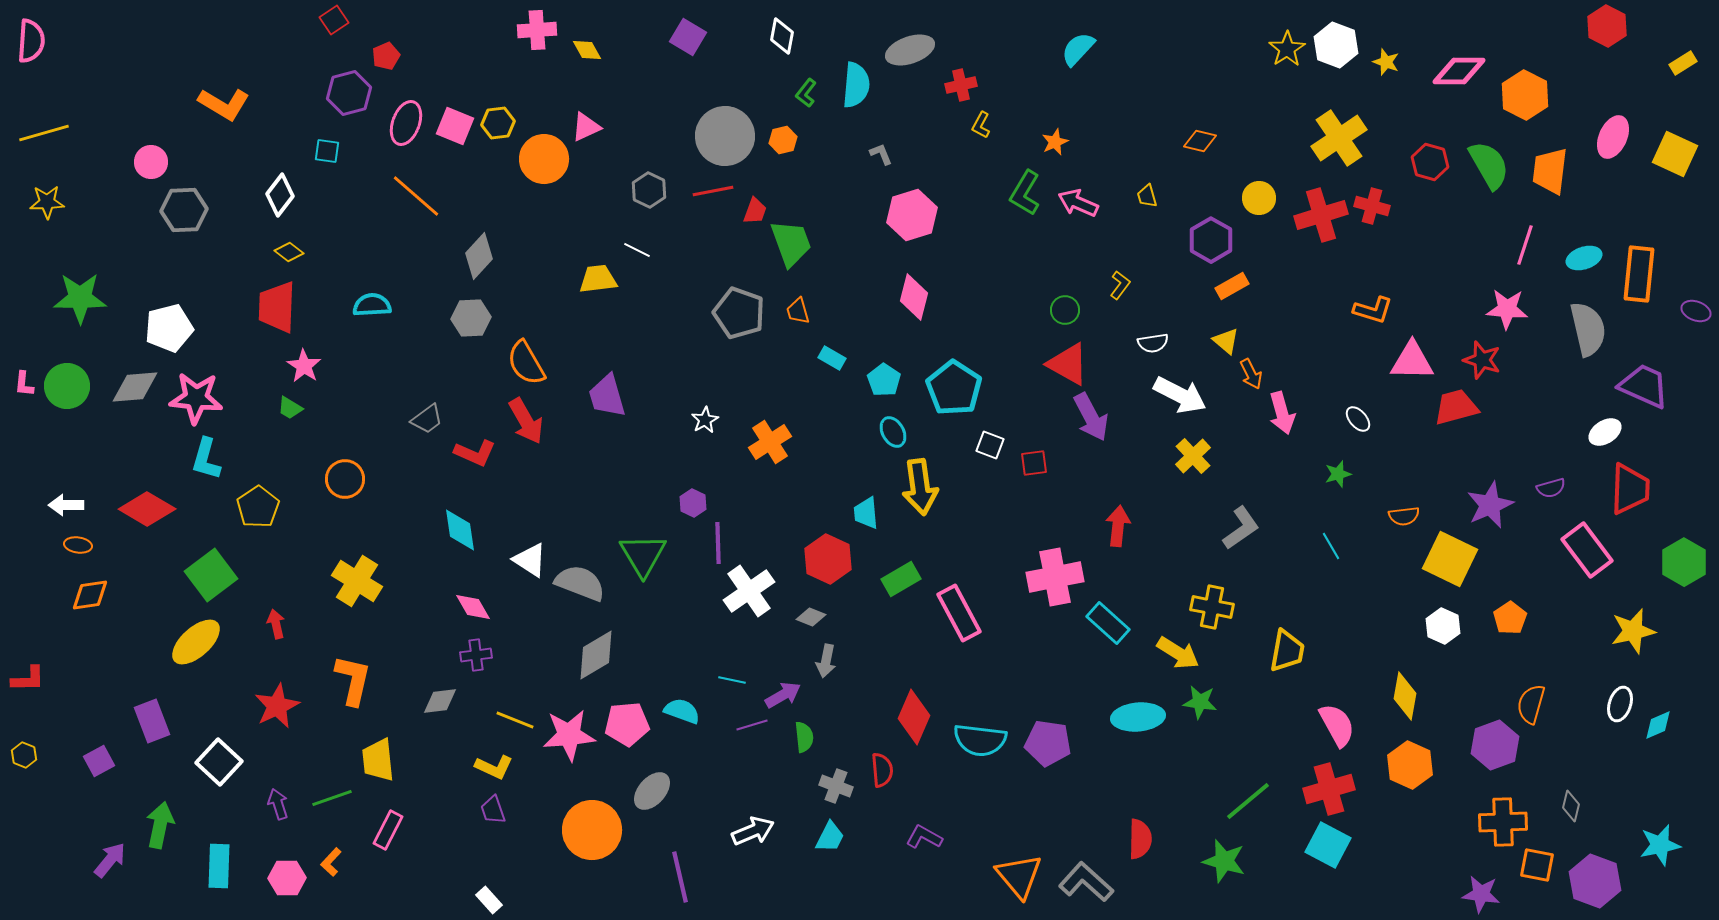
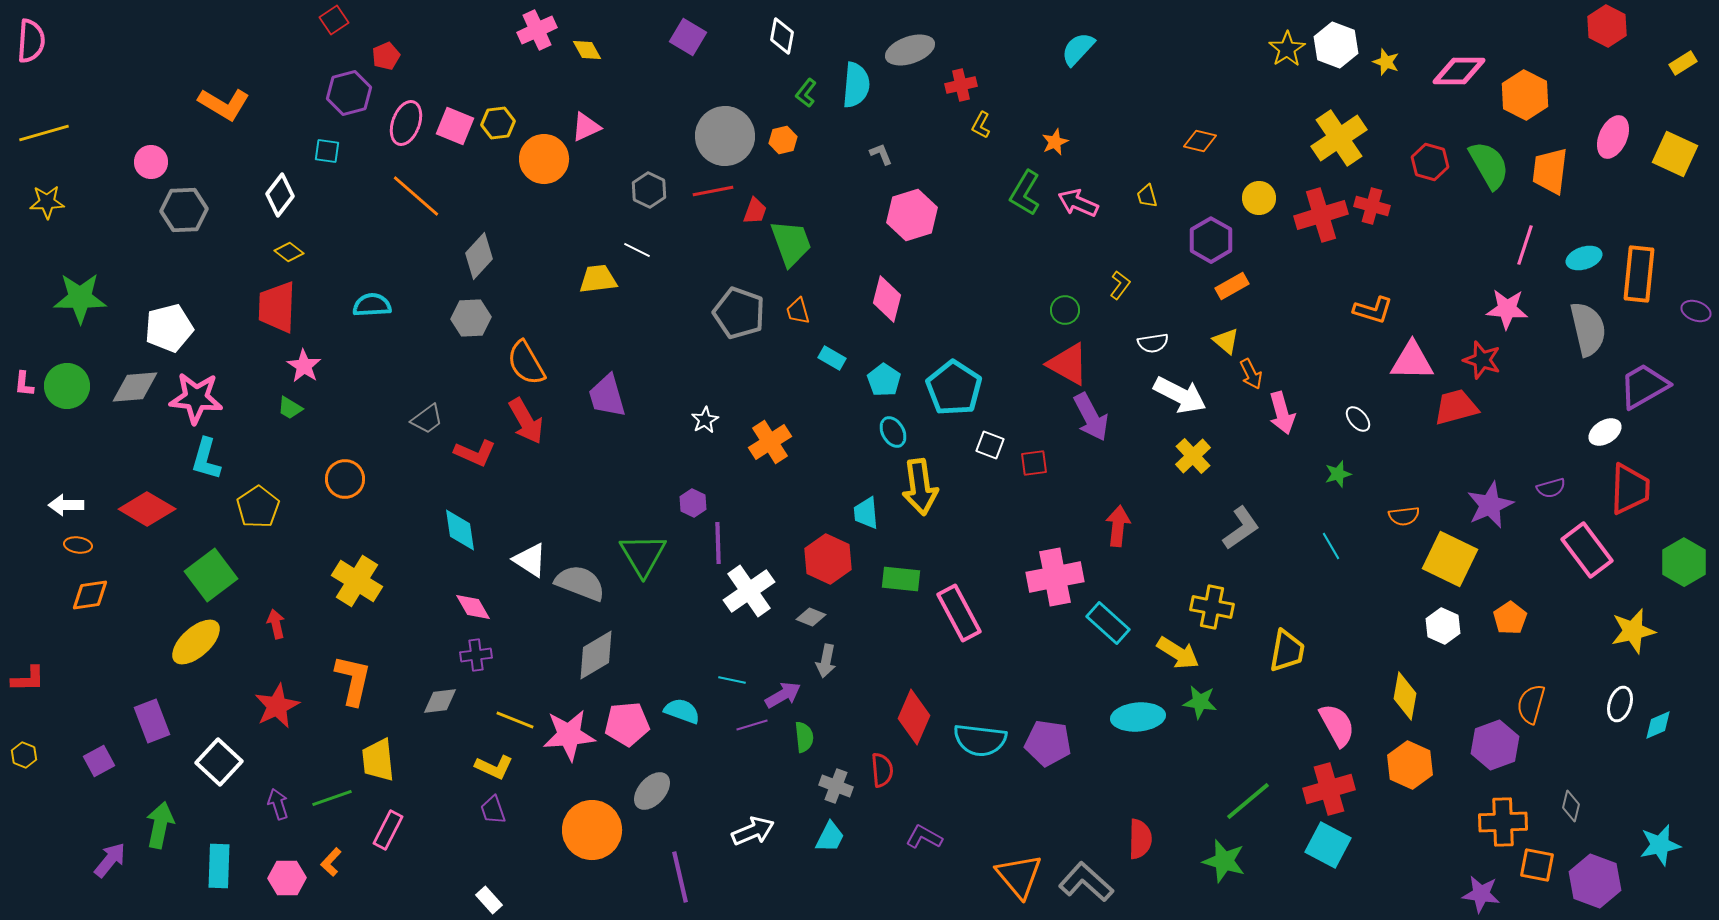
pink cross at (537, 30): rotated 21 degrees counterclockwise
pink diamond at (914, 297): moved 27 px left, 2 px down
purple trapezoid at (1644, 386): rotated 54 degrees counterclockwise
green rectangle at (901, 579): rotated 36 degrees clockwise
